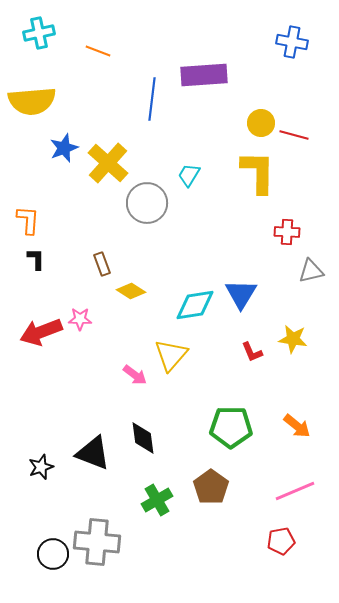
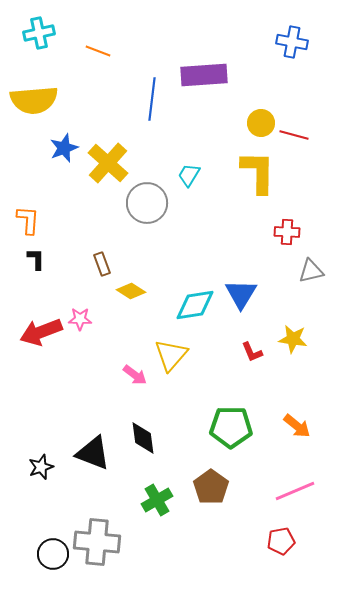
yellow semicircle: moved 2 px right, 1 px up
